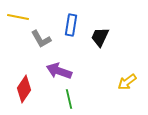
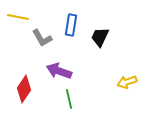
gray L-shape: moved 1 px right, 1 px up
yellow arrow: rotated 18 degrees clockwise
